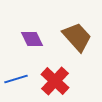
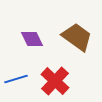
brown trapezoid: rotated 12 degrees counterclockwise
